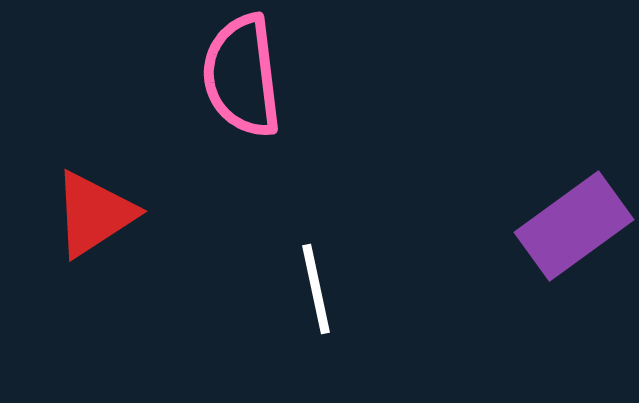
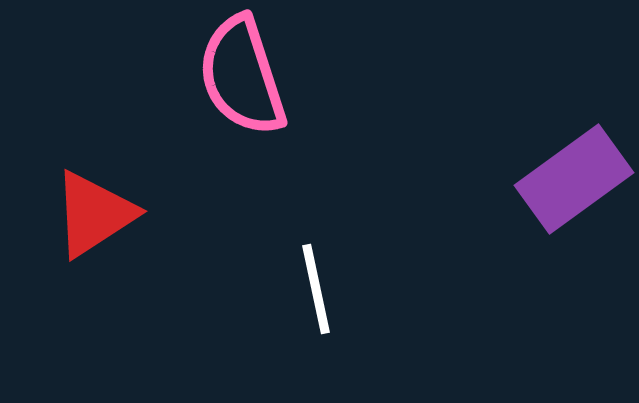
pink semicircle: rotated 11 degrees counterclockwise
purple rectangle: moved 47 px up
